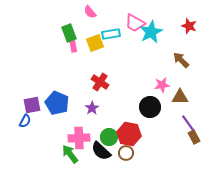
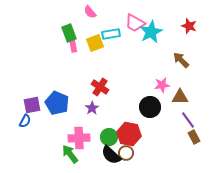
red cross: moved 5 px down
purple line: moved 3 px up
black semicircle: moved 10 px right, 4 px down
